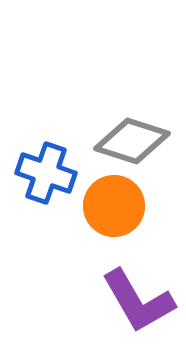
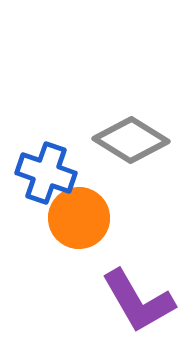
gray diamond: moved 1 px left, 1 px up; rotated 14 degrees clockwise
orange circle: moved 35 px left, 12 px down
